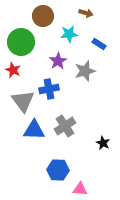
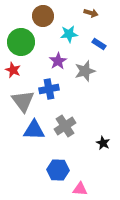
brown arrow: moved 5 px right
